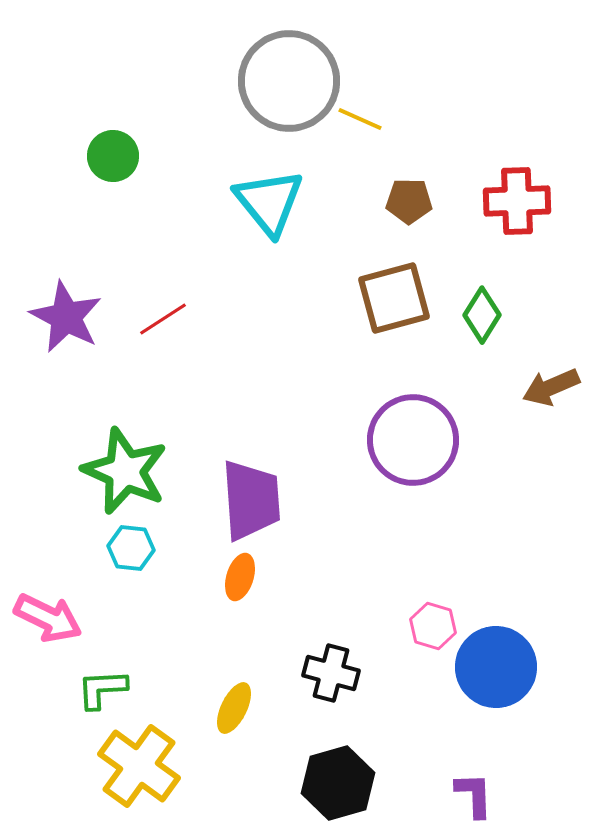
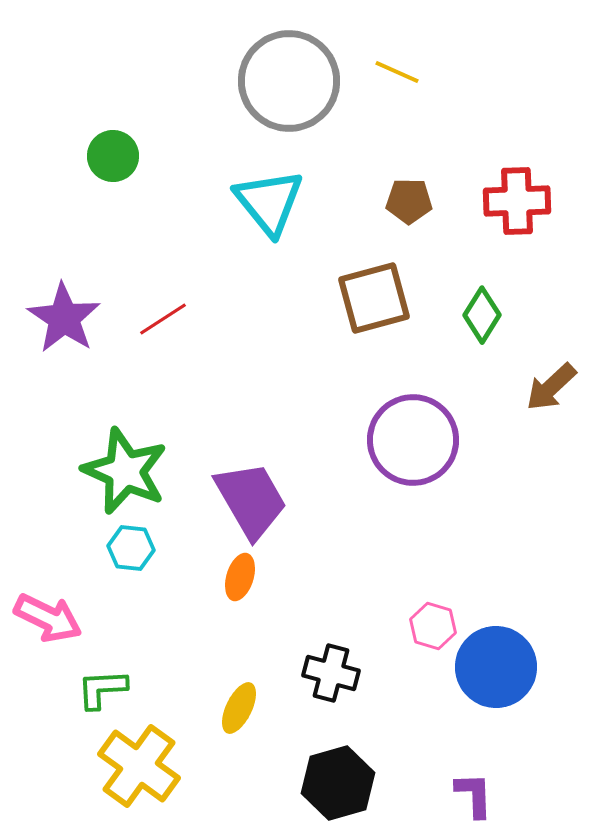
yellow line: moved 37 px right, 47 px up
brown square: moved 20 px left
purple star: moved 2 px left, 1 px down; rotated 6 degrees clockwise
brown arrow: rotated 20 degrees counterclockwise
purple trapezoid: rotated 26 degrees counterclockwise
yellow ellipse: moved 5 px right
